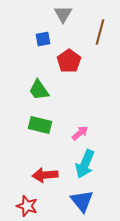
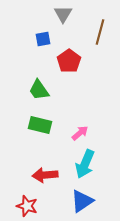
blue triangle: rotated 35 degrees clockwise
